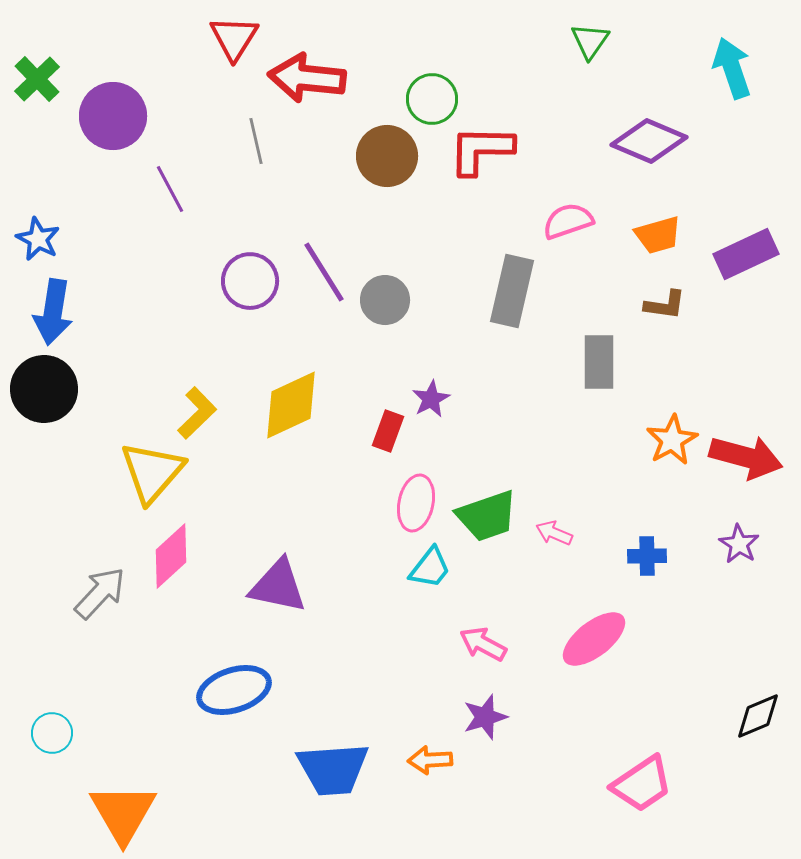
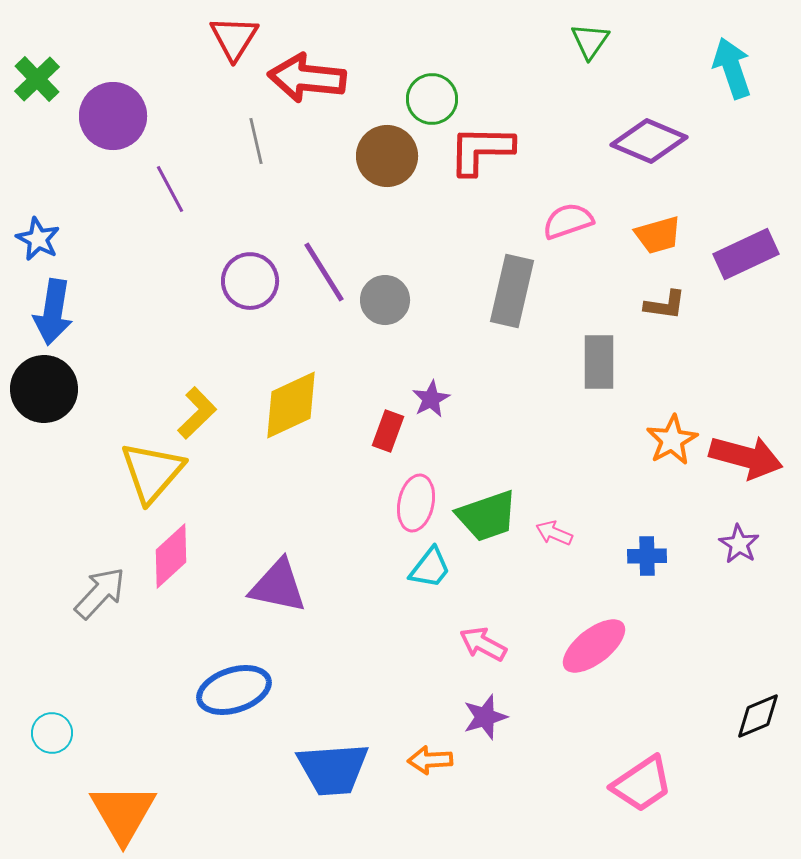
pink ellipse at (594, 639): moved 7 px down
